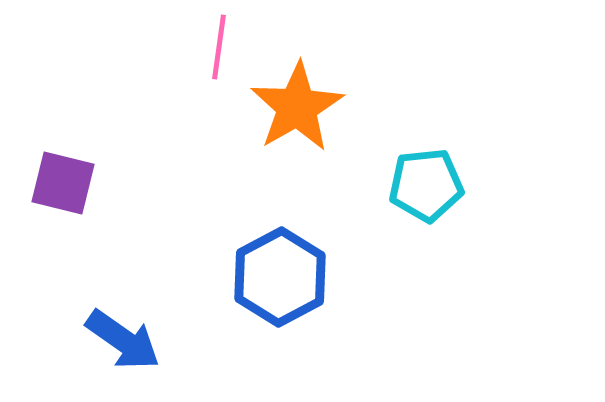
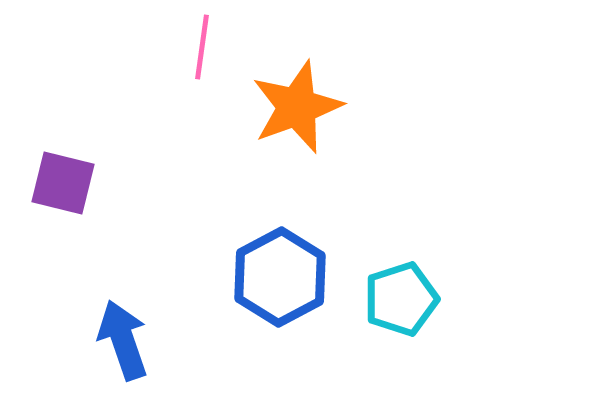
pink line: moved 17 px left
orange star: rotated 10 degrees clockwise
cyan pentagon: moved 25 px left, 114 px down; rotated 12 degrees counterclockwise
blue arrow: rotated 144 degrees counterclockwise
